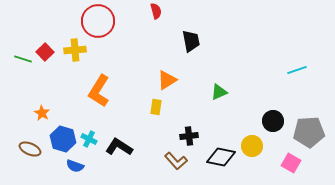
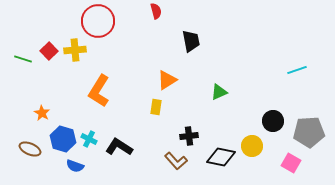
red square: moved 4 px right, 1 px up
